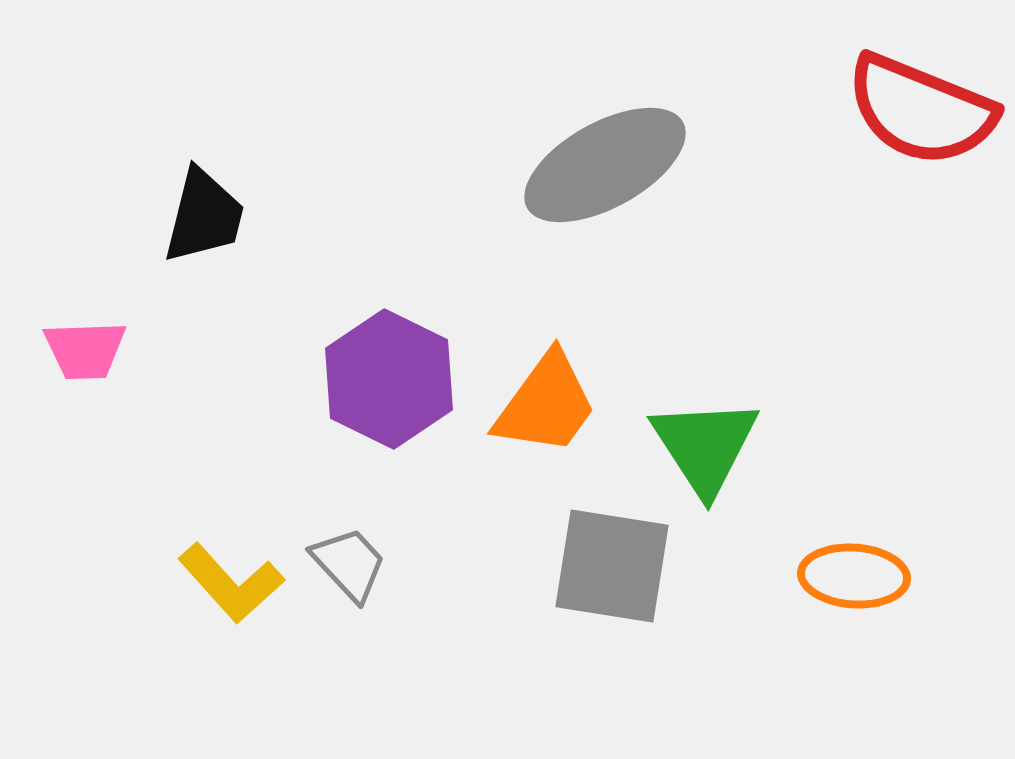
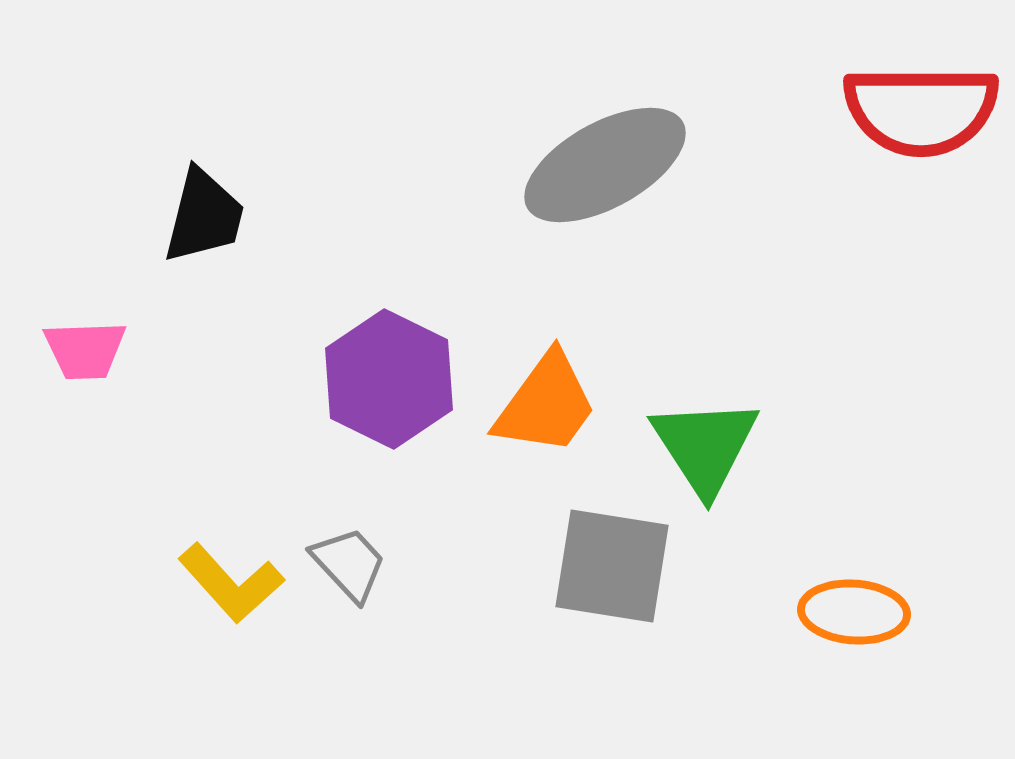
red semicircle: rotated 22 degrees counterclockwise
orange ellipse: moved 36 px down
